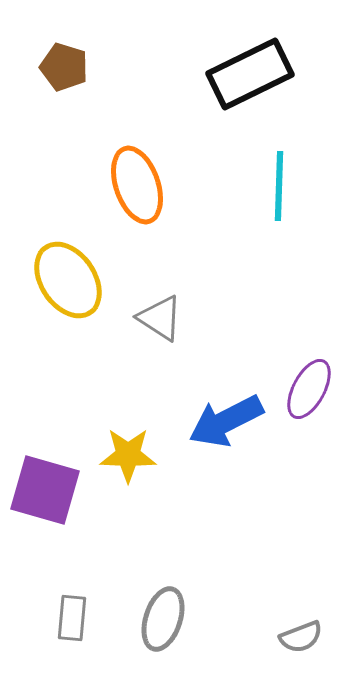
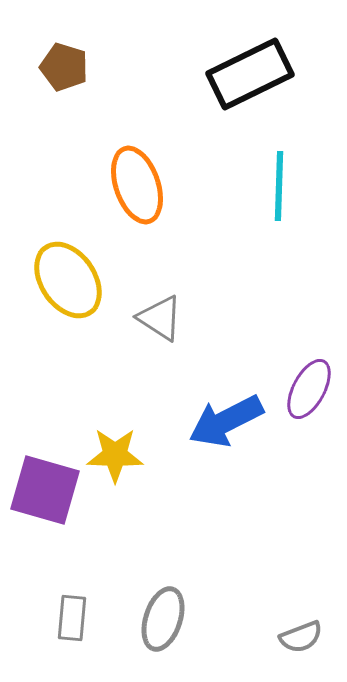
yellow star: moved 13 px left
